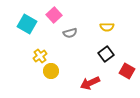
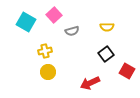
cyan square: moved 1 px left, 2 px up
gray semicircle: moved 2 px right, 2 px up
yellow cross: moved 5 px right, 5 px up; rotated 24 degrees clockwise
yellow circle: moved 3 px left, 1 px down
